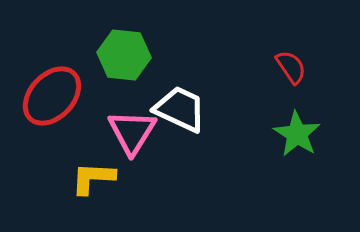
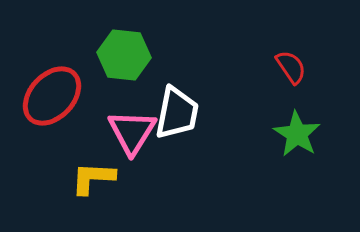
white trapezoid: moved 3 px left, 4 px down; rotated 76 degrees clockwise
